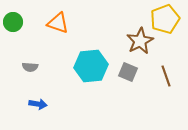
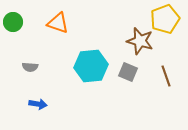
brown star: rotated 28 degrees counterclockwise
